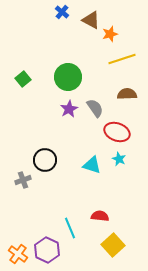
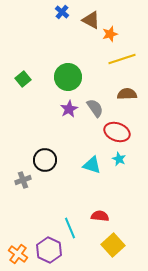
purple hexagon: moved 2 px right
